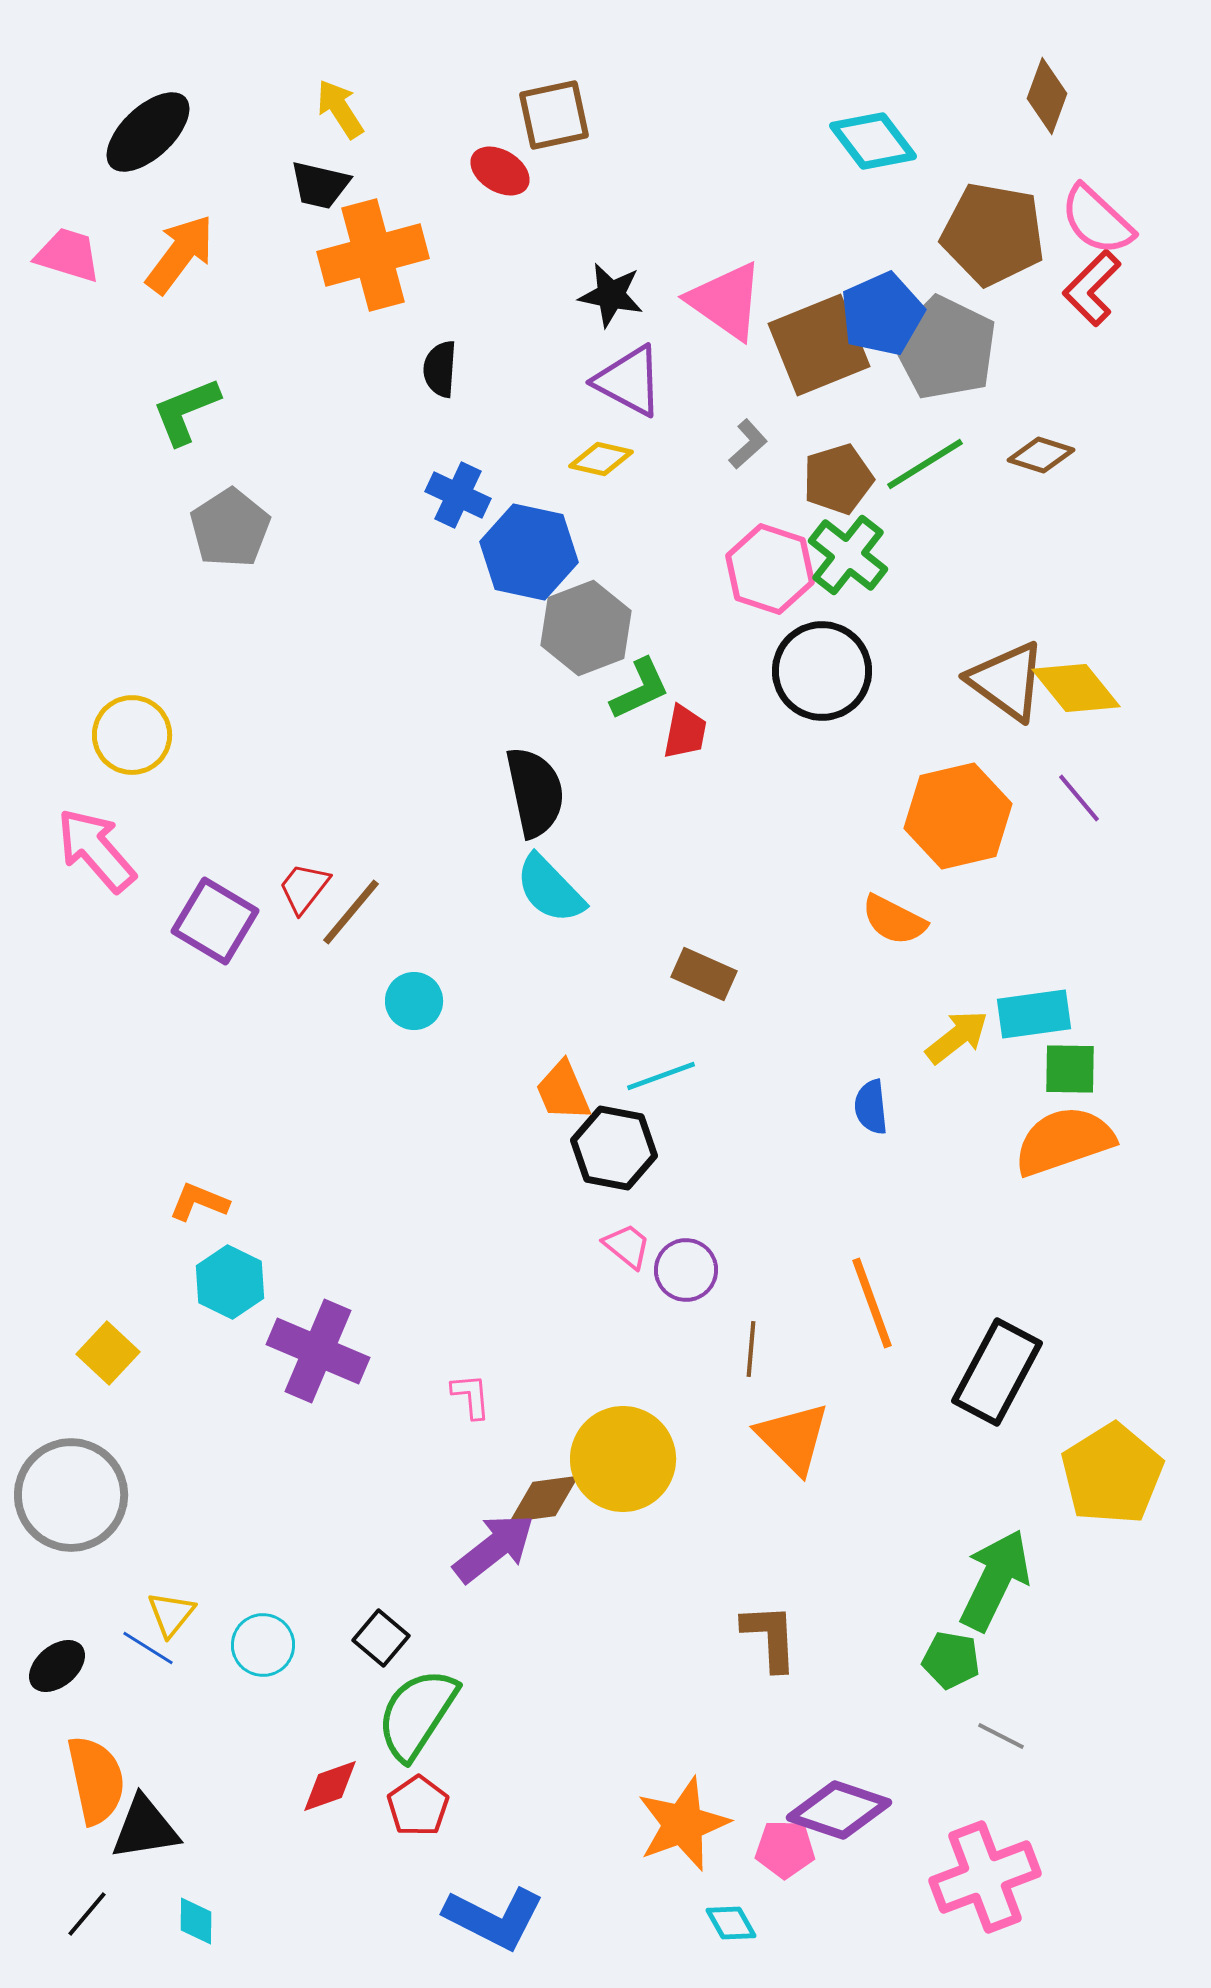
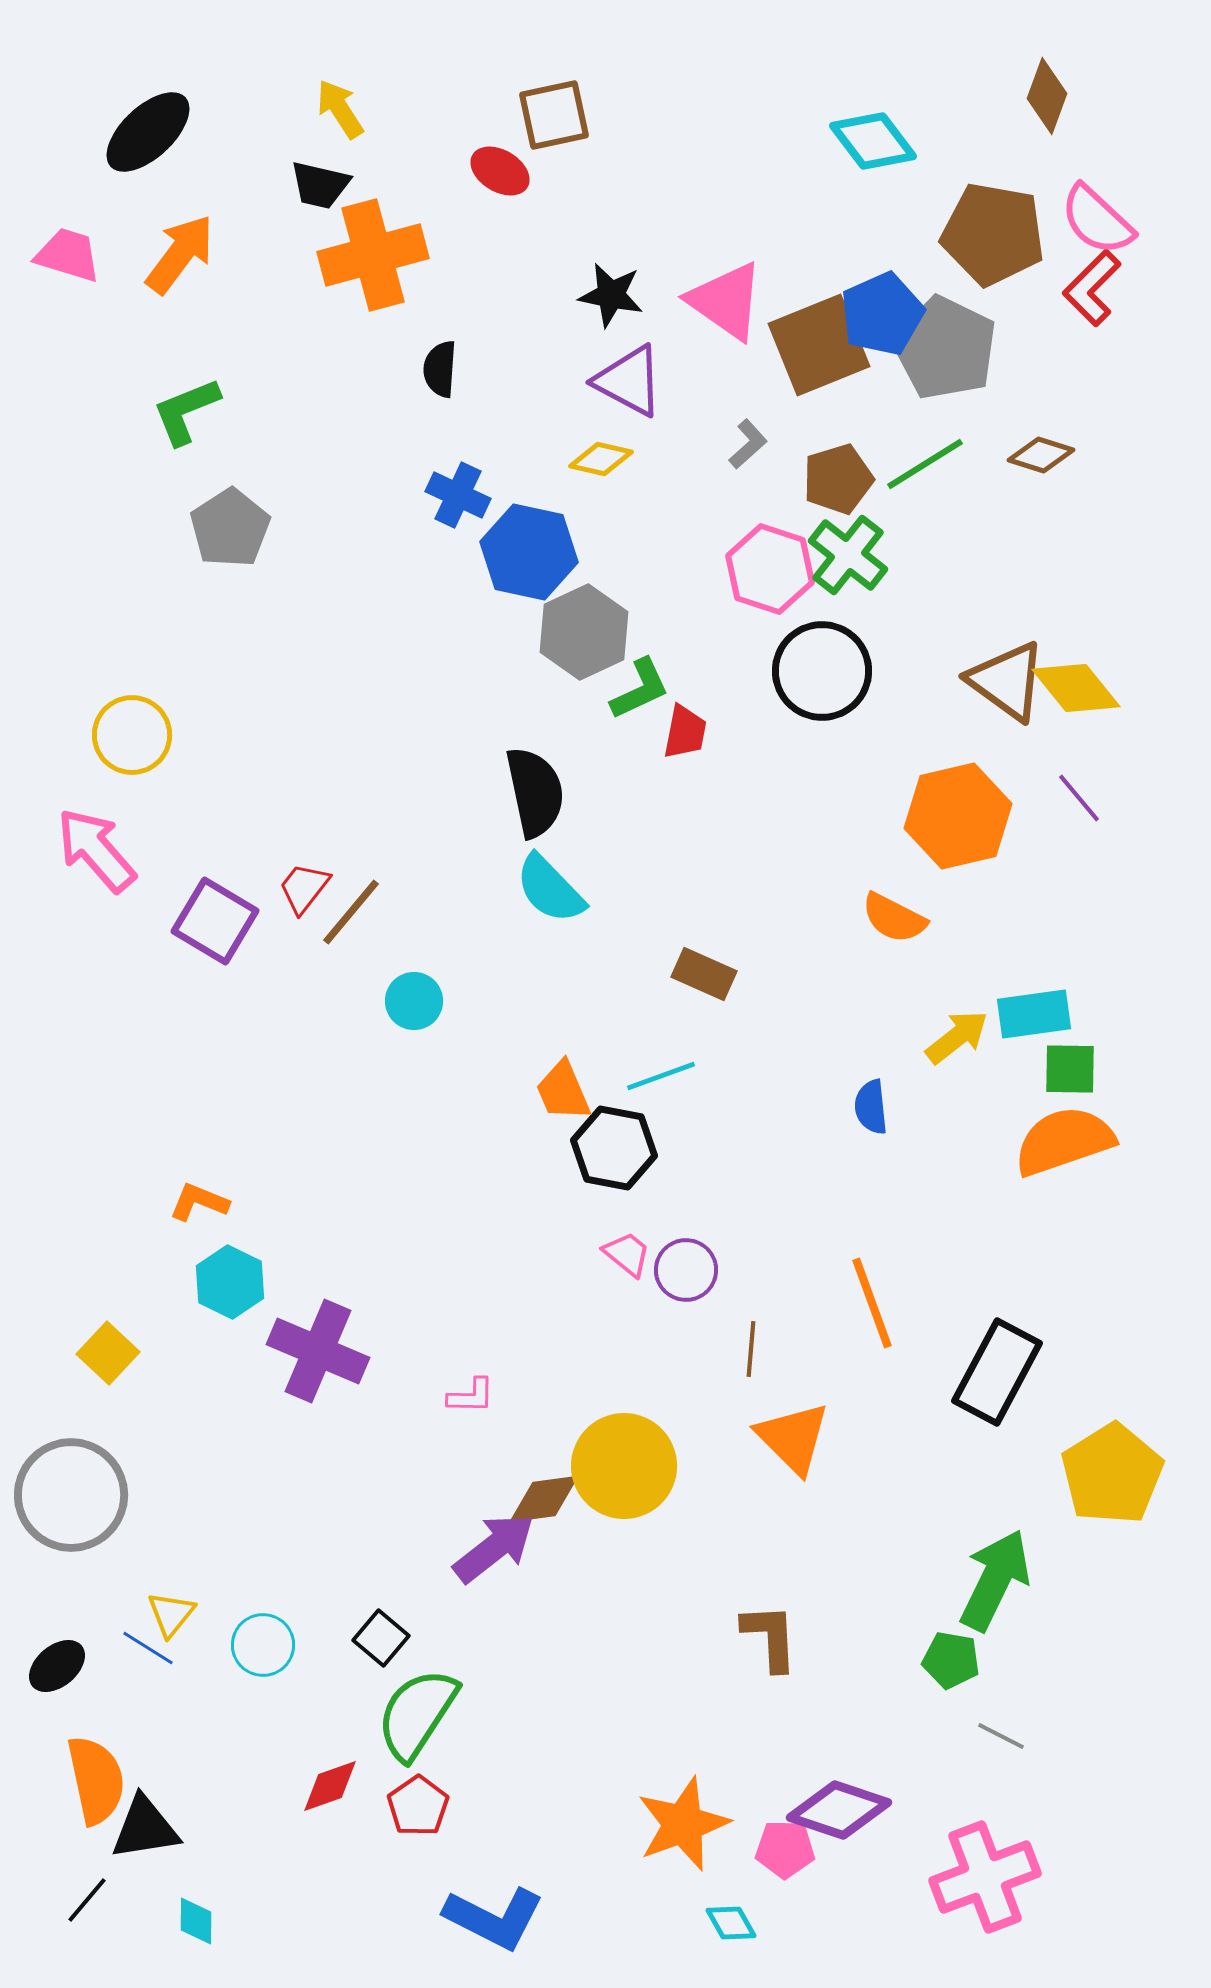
gray hexagon at (586, 628): moved 2 px left, 4 px down; rotated 4 degrees counterclockwise
orange semicircle at (894, 920): moved 2 px up
pink trapezoid at (627, 1246): moved 8 px down
pink L-shape at (471, 1396): rotated 96 degrees clockwise
yellow circle at (623, 1459): moved 1 px right, 7 px down
black line at (87, 1914): moved 14 px up
